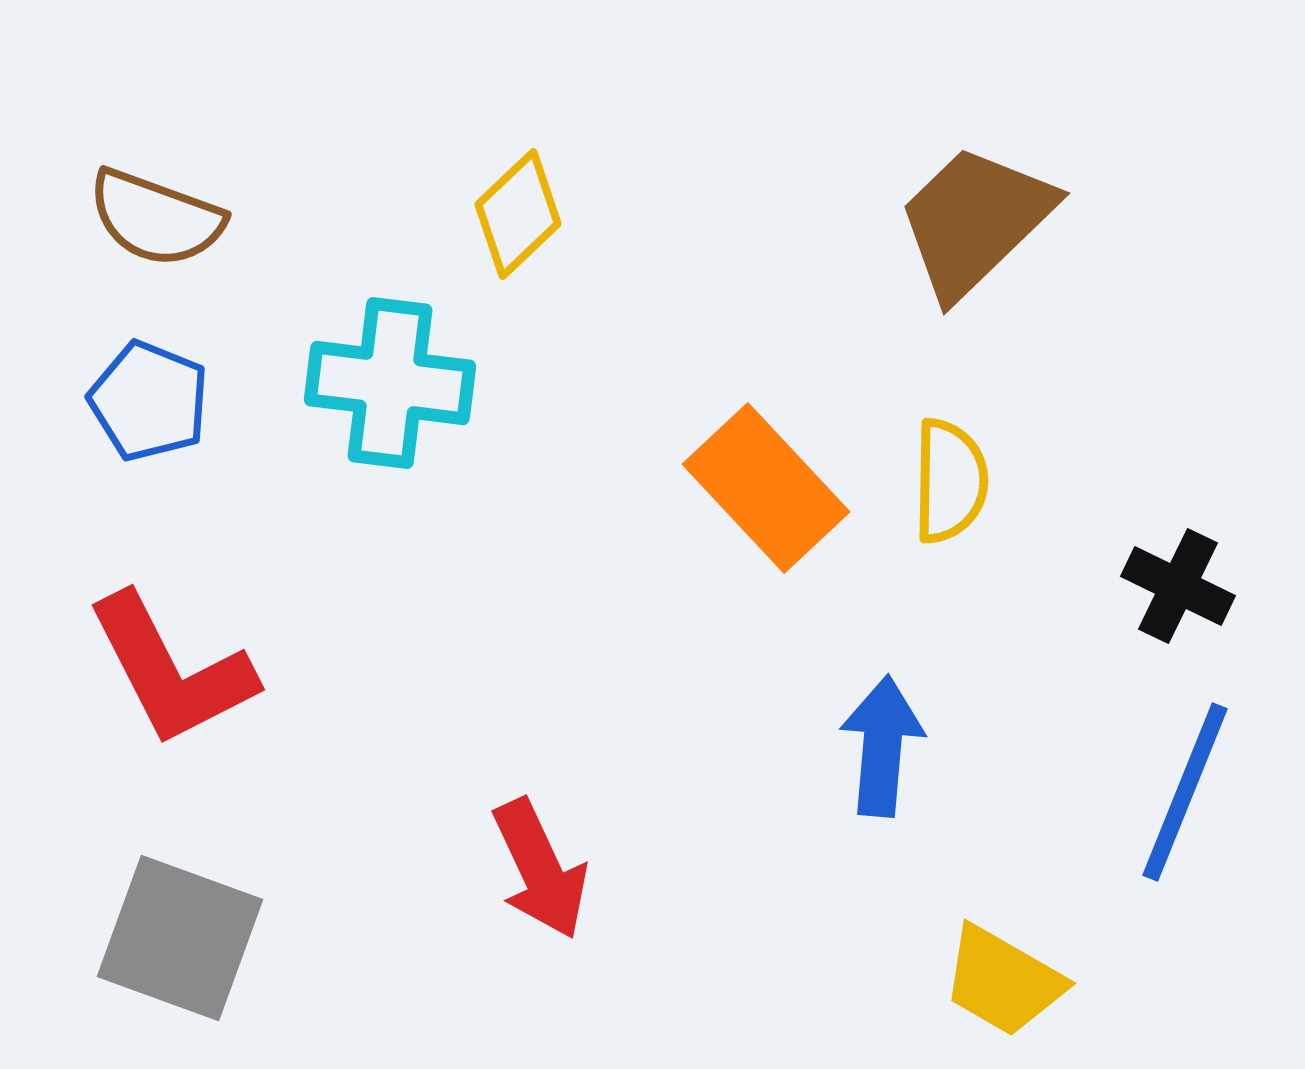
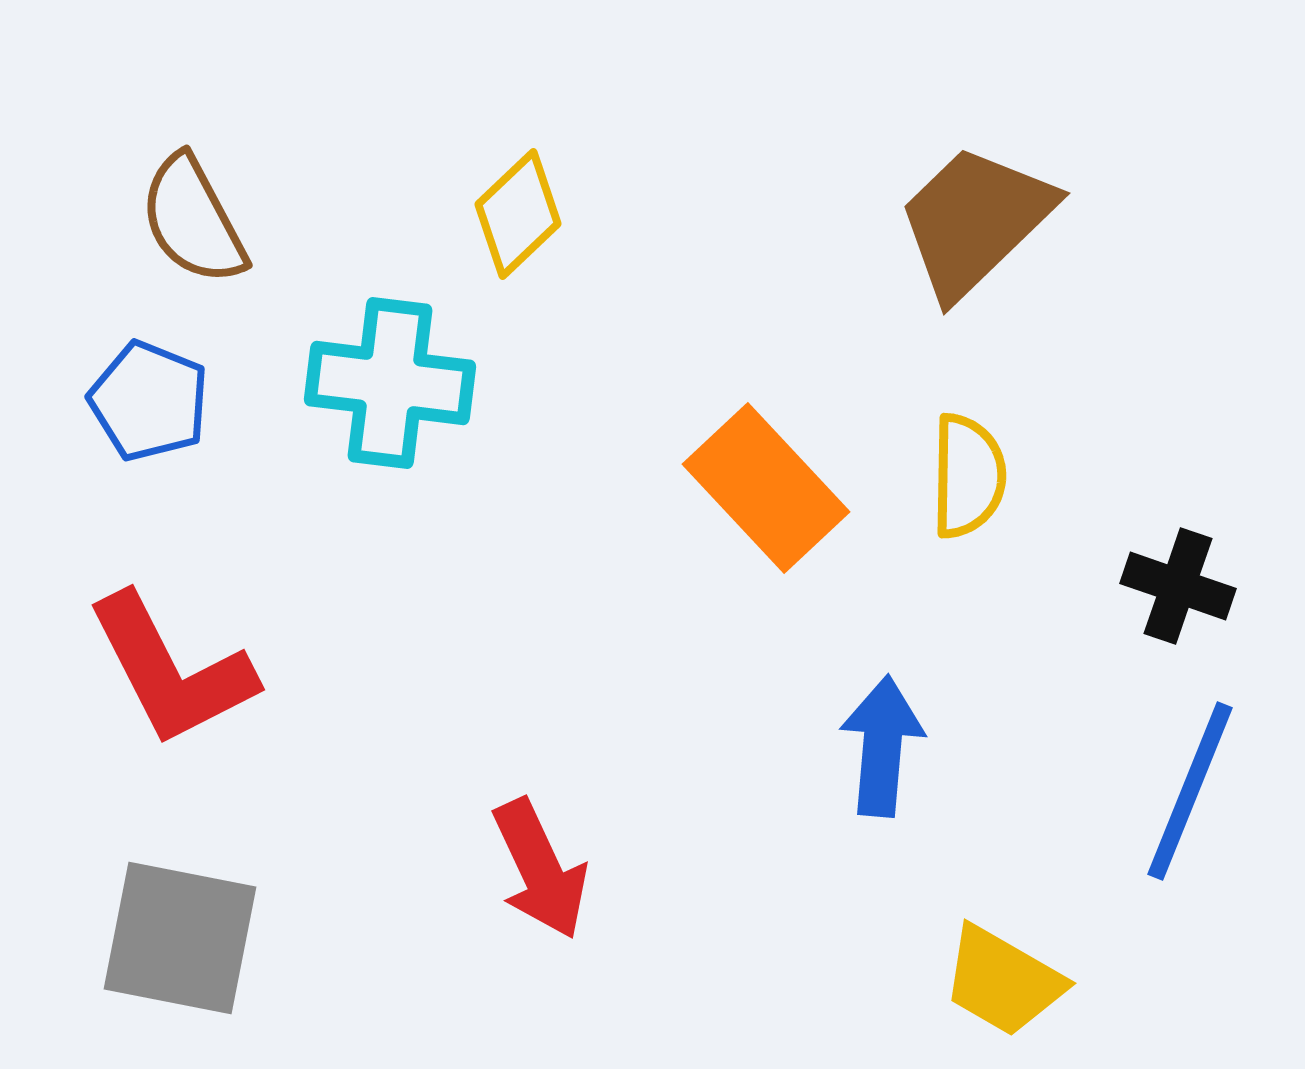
brown semicircle: moved 37 px right, 2 px down; rotated 42 degrees clockwise
yellow semicircle: moved 18 px right, 5 px up
black cross: rotated 7 degrees counterclockwise
blue line: moved 5 px right, 1 px up
gray square: rotated 9 degrees counterclockwise
